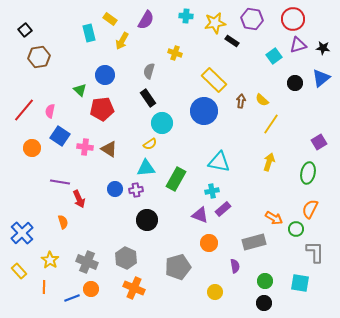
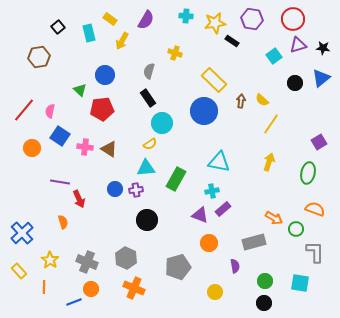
black square at (25, 30): moved 33 px right, 3 px up
orange semicircle at (310, 209): moved 5 px right; rotated 84 degrees clockwise
blue line at (72, 298): moved 2 px right, 4 px down
